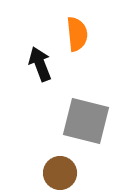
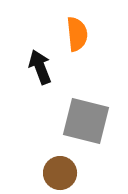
black arrow: moved 3 px down
